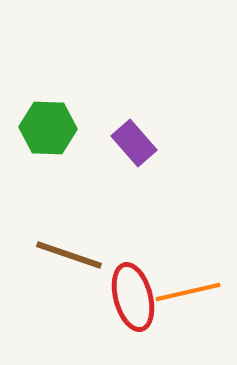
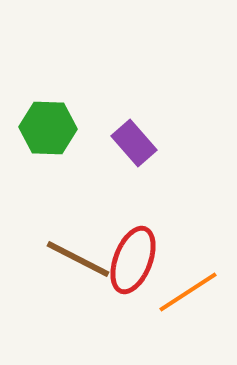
brown line: moved 9 px right, 4 px down; rotated 8 degrees clockwise
orange line: rotated 20 degrees counterclockwise
red ellipse: moved 37 px up; rotated 36 degrees clockwise
